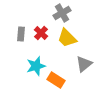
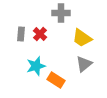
gray cross: moved 1 px left; rotated 30 degrees clockwise
red cross: moved 1 px left, 1 px down
yellow trapezoid: moved 15 px right; rotated 10 degrees counterclockwise
